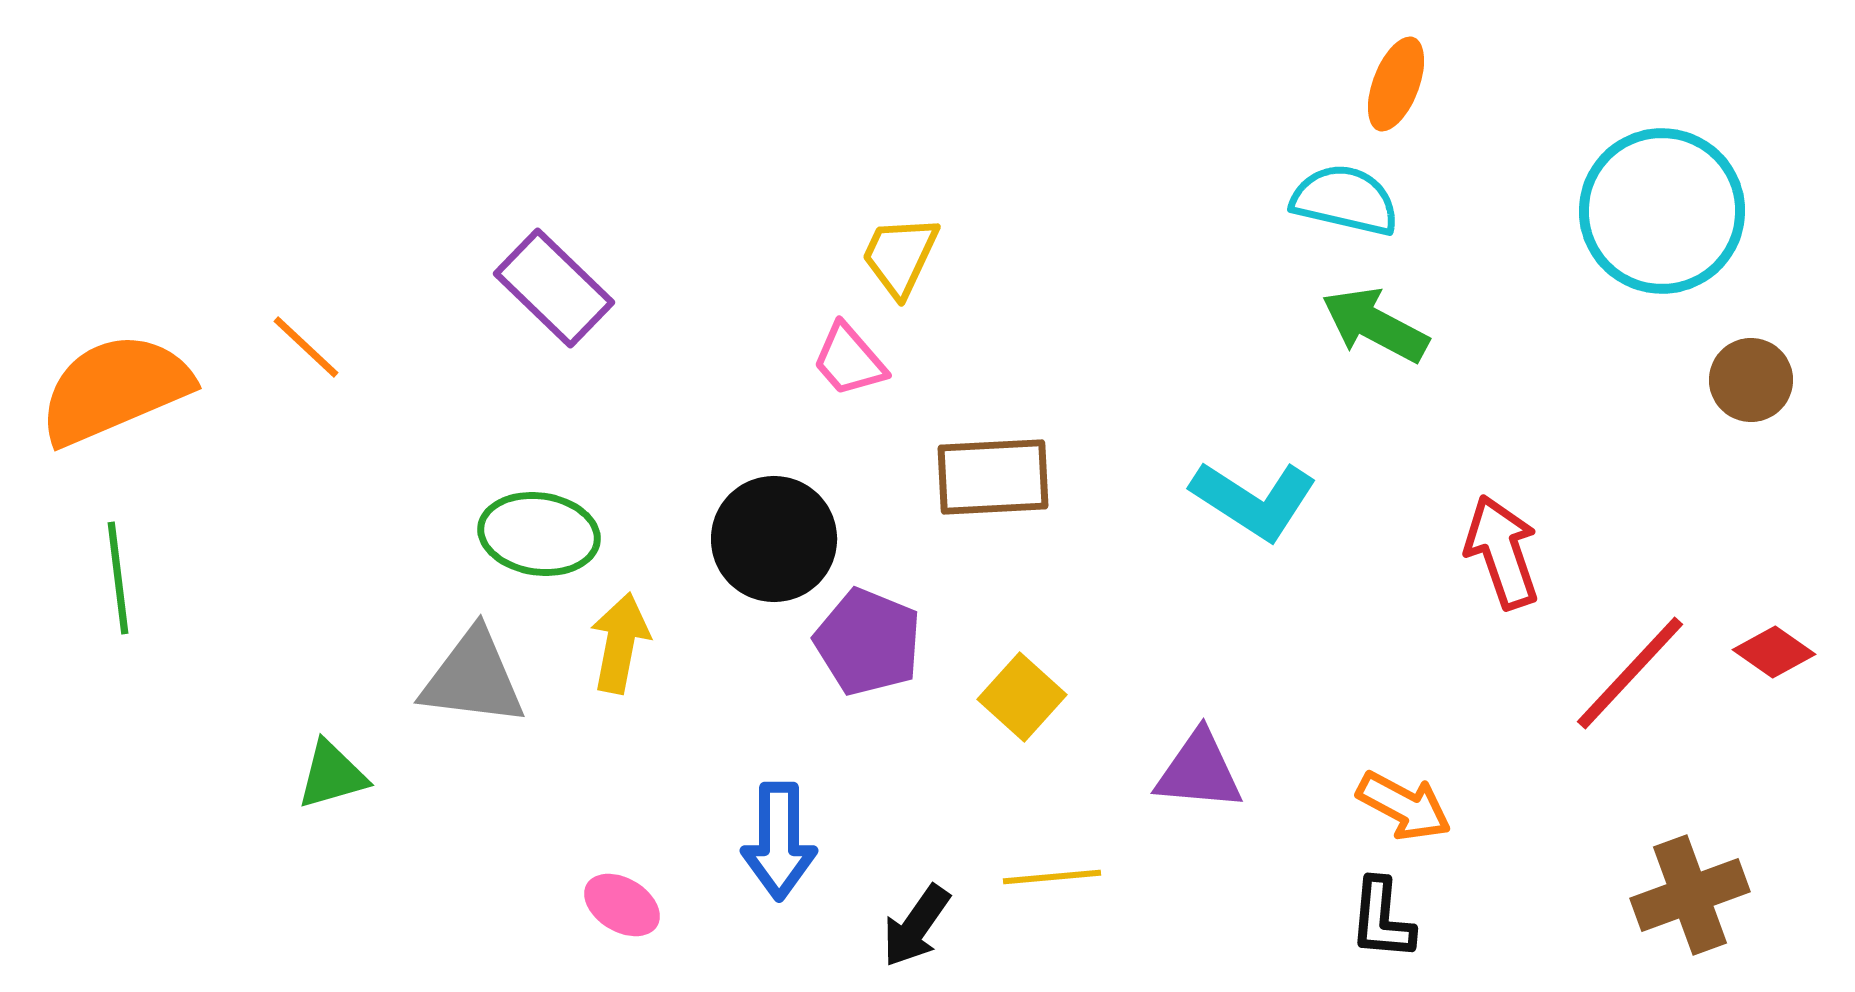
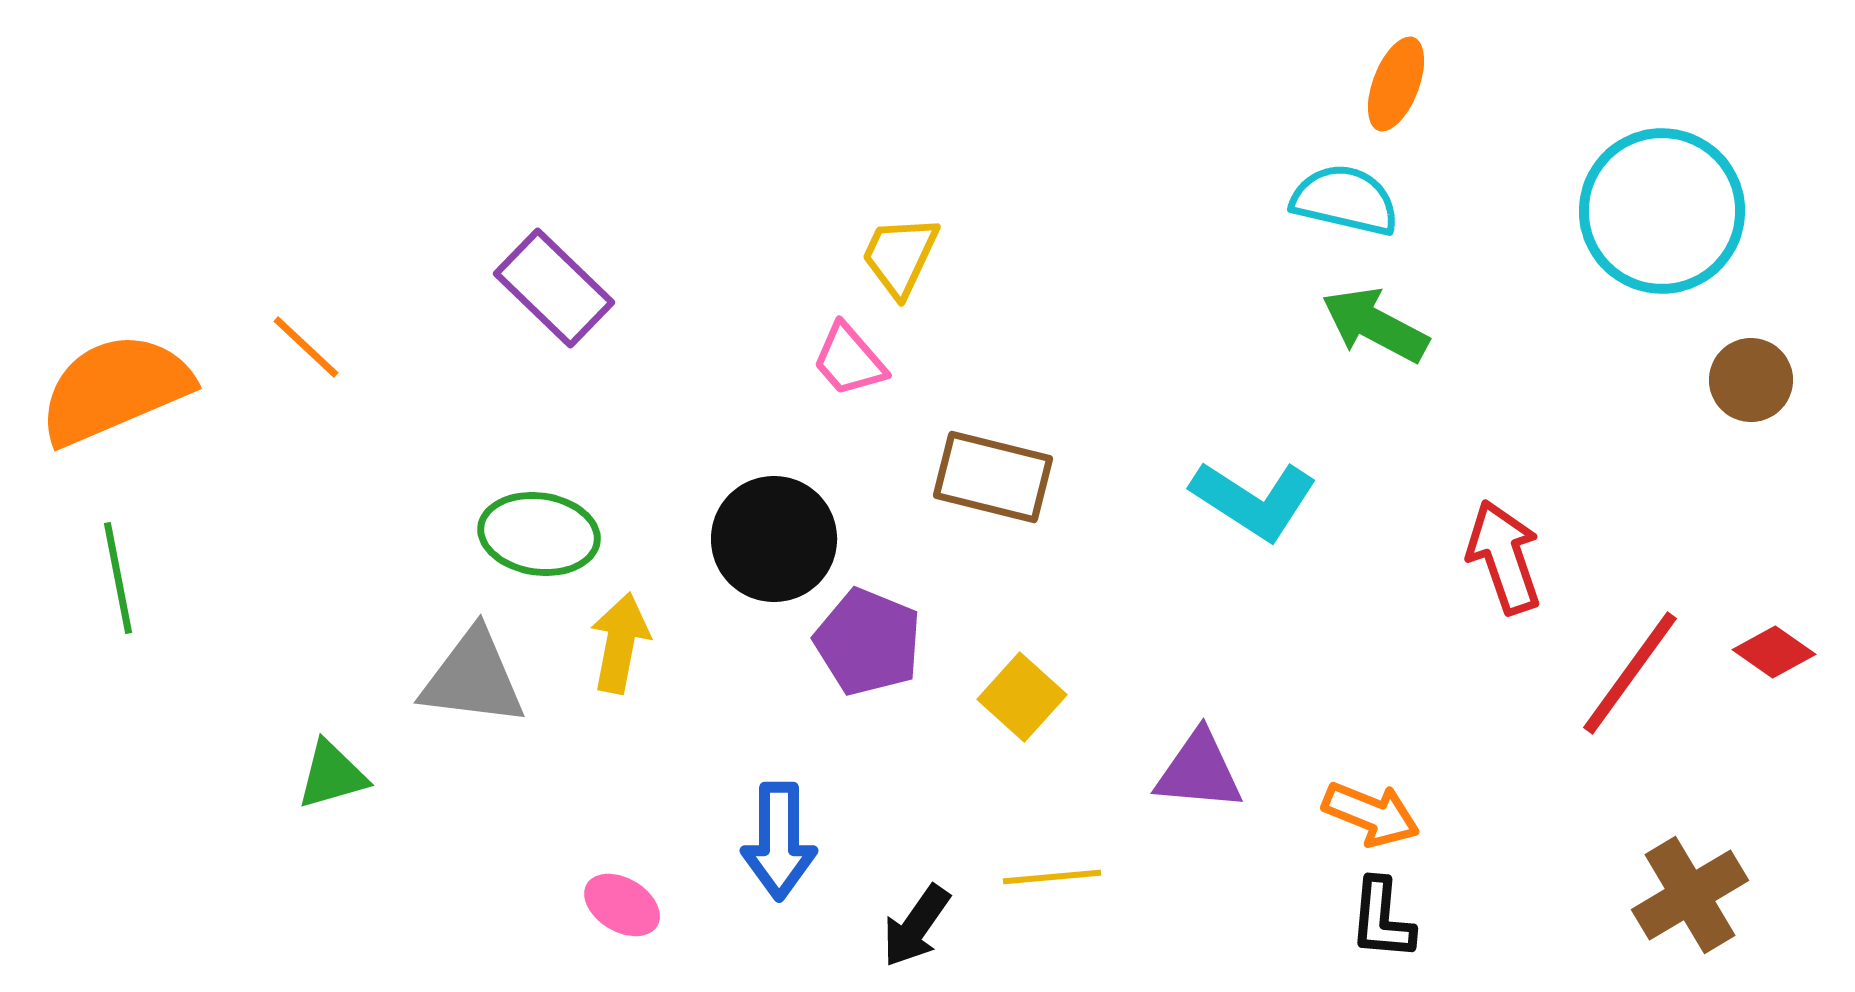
brown rectangle: rotated 17 degrees clockwise
red arrow: moved 2 px right, 5 px down
green line: rotated 4 degrees counterclockwise
red line: rotated 7 degrees counterclockwise
orange arrow: moved 33 px left, 8 px down; rotated 6 degrees counterclockwise
brown cross: rotated 11 degrees counterclockwise
